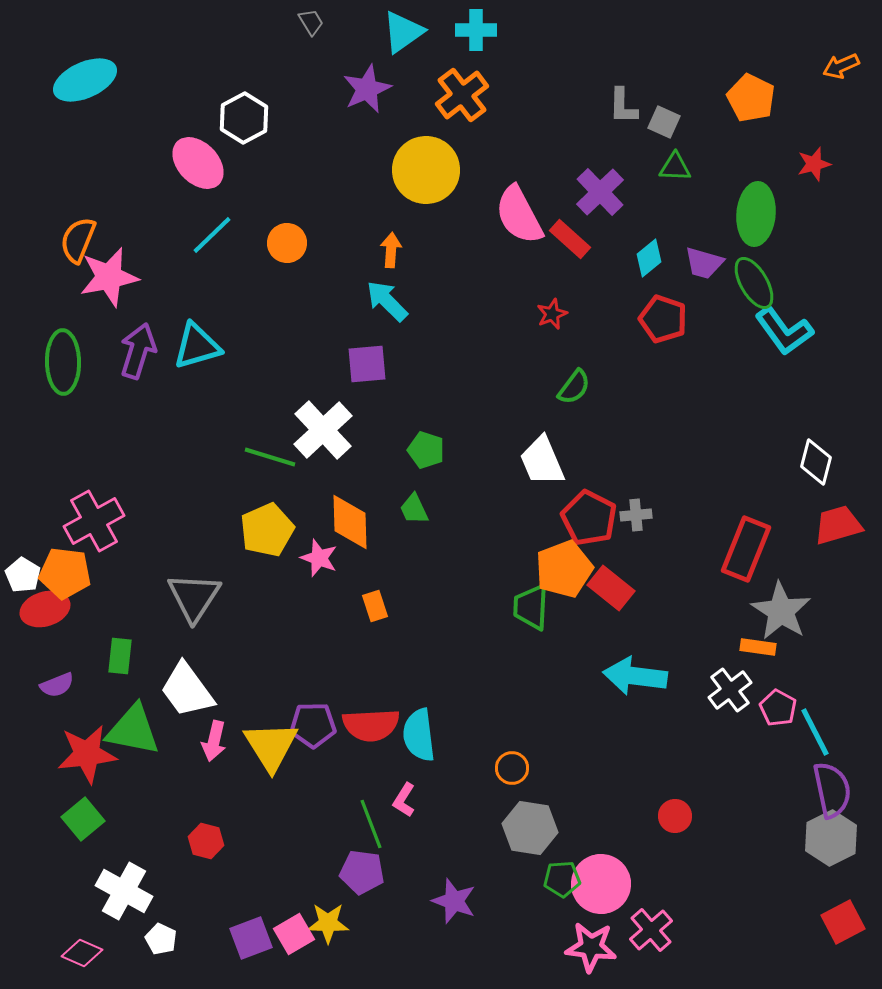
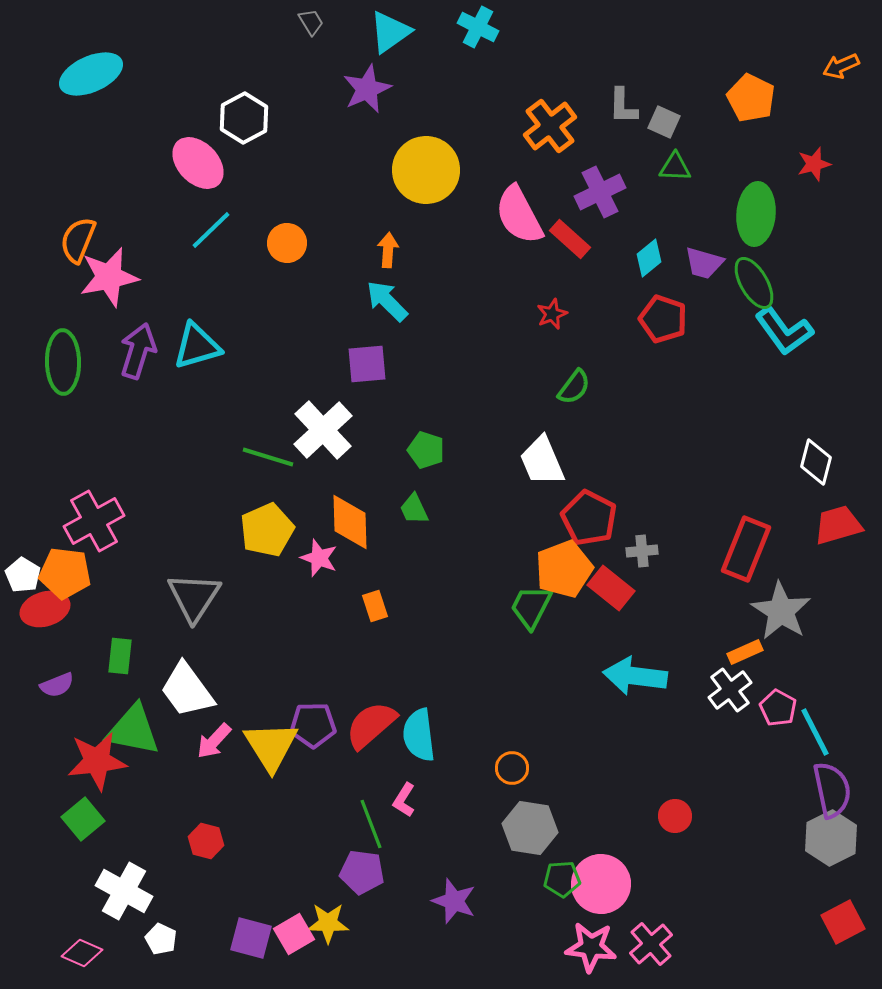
cyan cross at (476, 30): moved 2 px right, 3 px up; rotated 27 degrees clockwise
cyan triangle at (403, 32): moved 13 px left
cyan ellipse at (85, 80): moved 6 px right, 6 px up
orange cross at (462, 95): moved 88 px right, 31 px down
purple cross at (600, 192): rotated 18 degrees clockwise
cyan line at (212, 235): moved 1 px left, 5 px up
orange arrow at (391, 250): moved 3 px left
green line at (270, 457): moved 2 px left
gray cross at (636, 515): moved 6 px right, 36 px down
green trapezoid at (531, 607): rotated 24 degrees clockwise
orange rectangle at (758, 647): moved 13 px left, 5 px down; rotated 32 degrees counterclockwise
red semicircle at (371, 725): rotated 142 degrees clockwise
pink arrow at (214, 741): rotated 30 degrees clockwise
red star at (87, 754): moved 10 px right, 7 px down
pink cross at (651, 930): moved 14 px down
purple square at (251, 938): rotated 36 degrees clockwise
